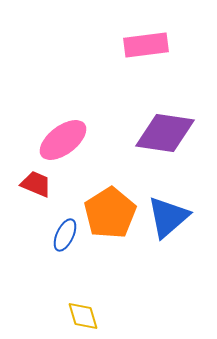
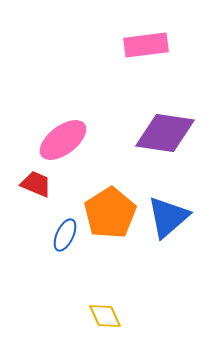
yellow diamond: moved 22 px right; rotated 8 degrees counterclockwise
